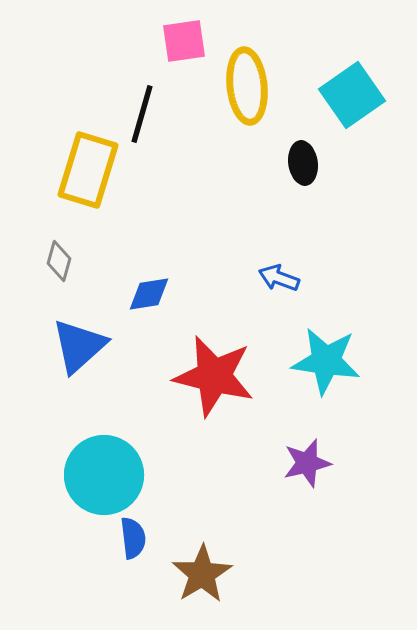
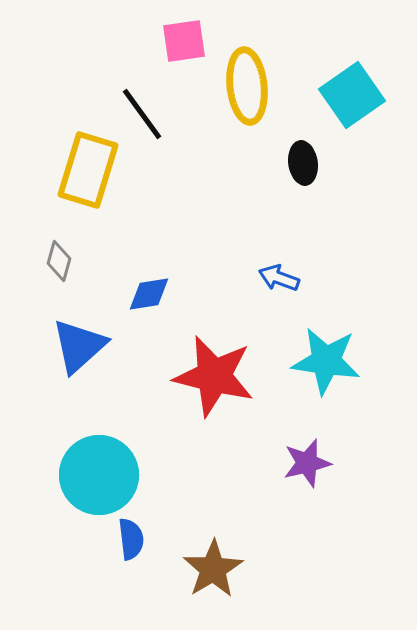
black line: rotated 52 degrees counterclockwise
cyan circle: moved 5 px left
blue semicircle: moved 2 px left, 1 px down
brown star: moved 11 px right, 5 px up
